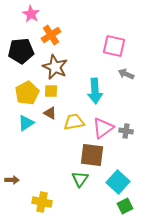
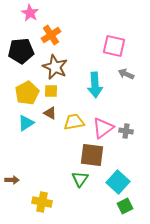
pink star: moved 1 px left, 1 px up
cyan arrow: moved 6 px up
